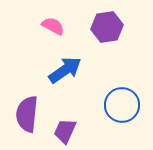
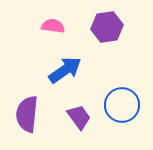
pink semicircle: rotated 20 degrees counterclockwise
purple trapezoid: moved 14 px right, 14 px up; rotated 120 degrees clockwise
